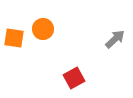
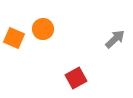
orange square: rotated 15 degrees clockwise
red square: moved 2 px right
